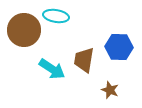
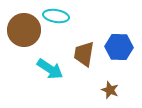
brown trapezoid: moved 6 px up
cyan arrow: moved 2 px left
